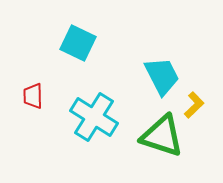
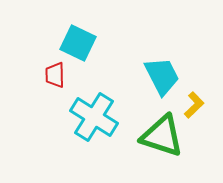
red trapezoid: moved 22 px right, 21 px up
